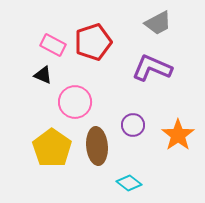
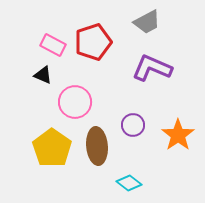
gray trapezoid: moved 11 px left, 1 px up
